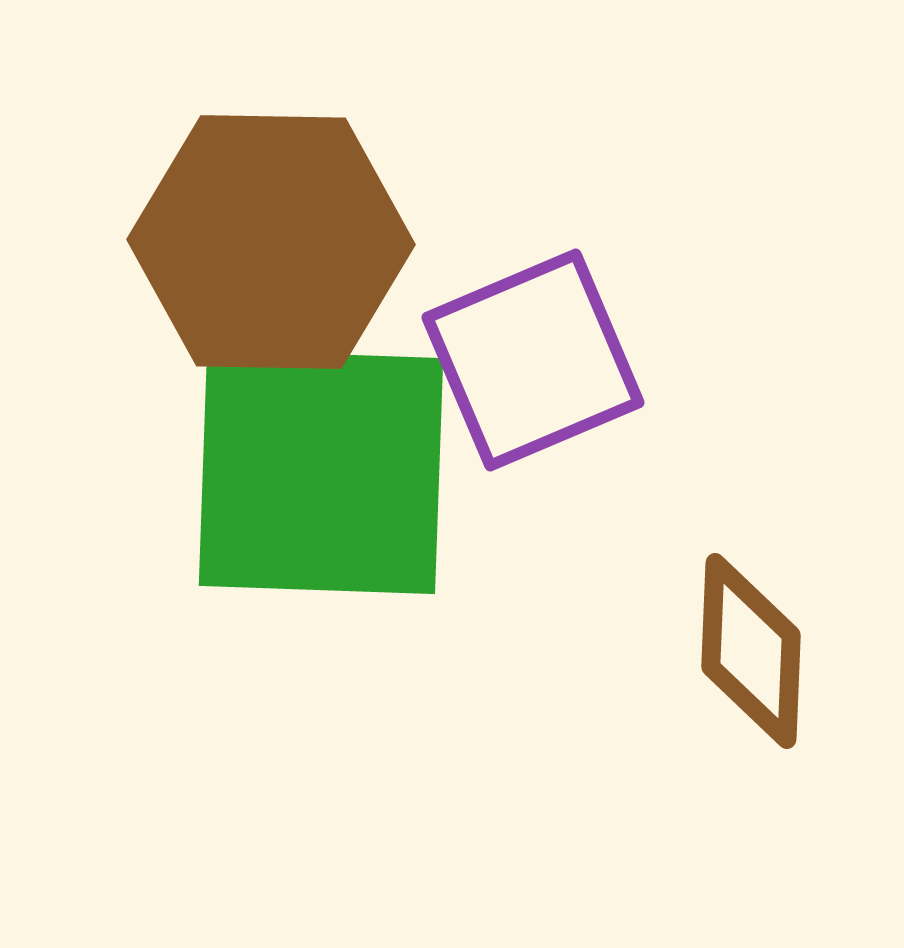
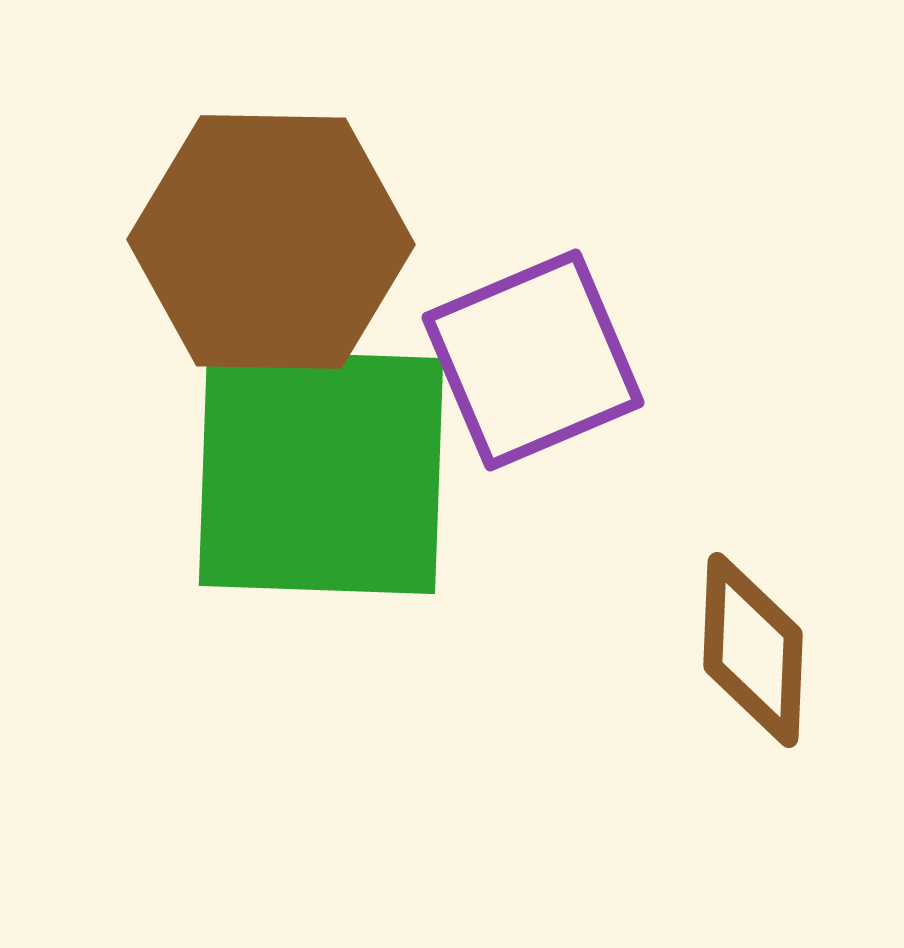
brown diamond: moved 2 px right, 1 px up
